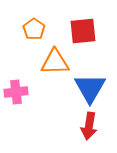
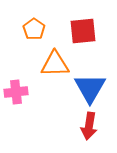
orange triangle: moved 2 px down
